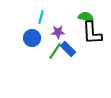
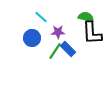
cyan line: rotated 64 degrees counterclockwise
